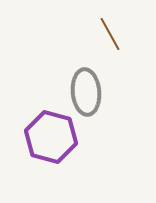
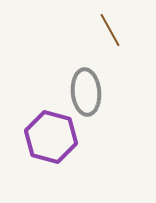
brown line: moved 4 px up
